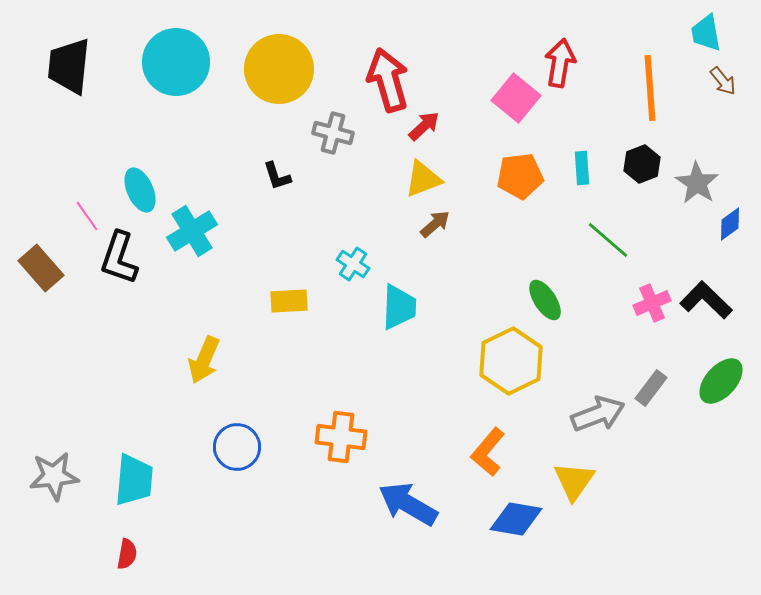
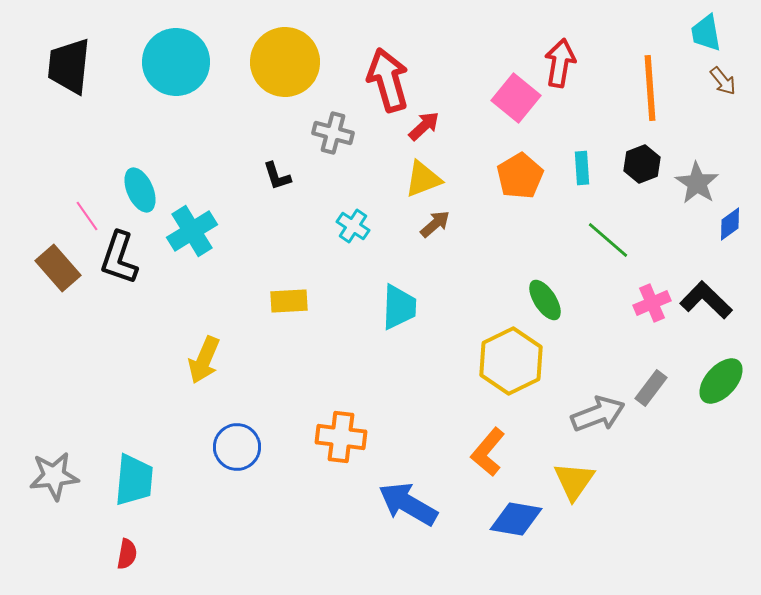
yellow circle at (279, 69): moved 6 px right, 7 px up
orange pentagon at (520, 176): rotated 24 degrees counterclockwise
cyan cross at (353, 264): moved 38 px up
brown rectangle at (41, 268): moved 17 px right
